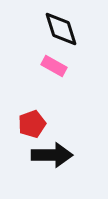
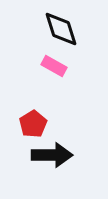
red pentagon: moved 1 px right; rotated 12 degrees counterclockwise
